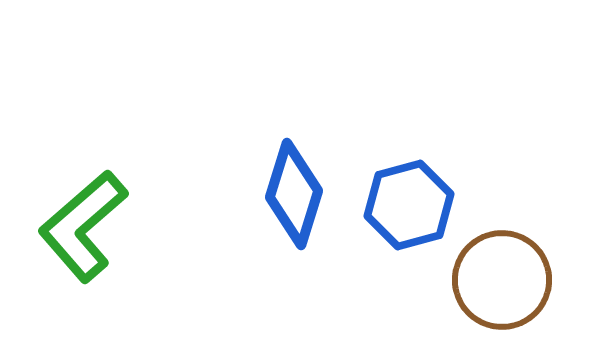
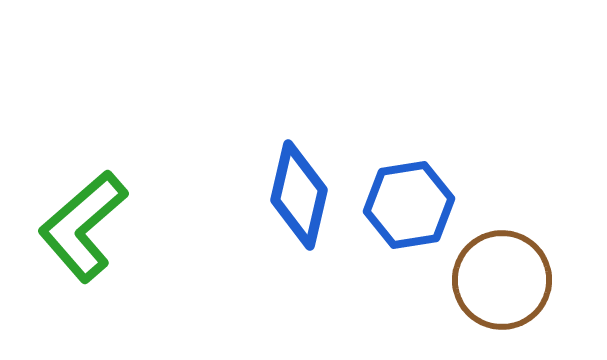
blue diamond: moved 5 px right, 1 px down; rotated 4 degrees counterclockwise
blue hexagon: rotated 6 degrees clockwise
